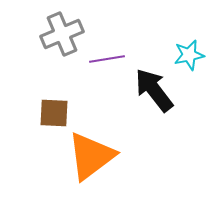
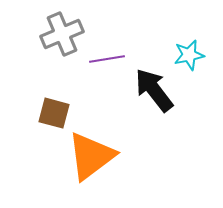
brown square: rotated 12 degrees clockwise
